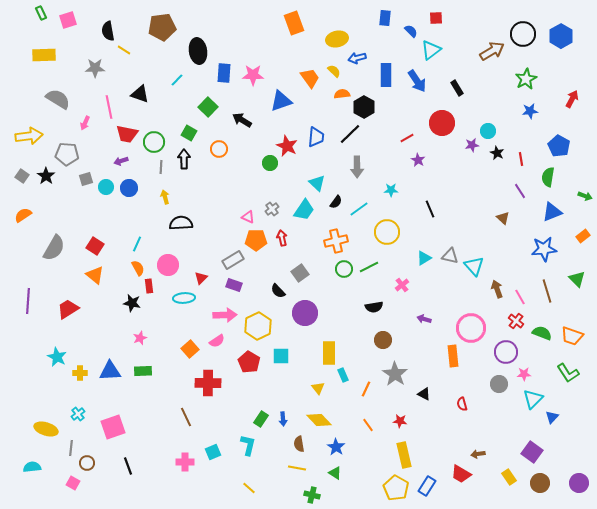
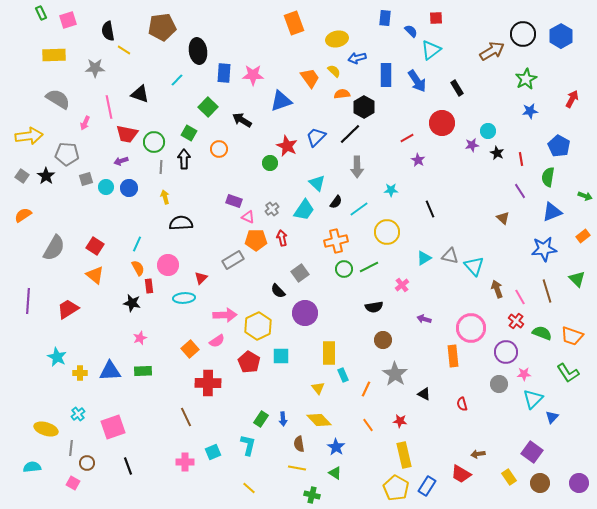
yellow rectangle at (44, 55): moved 10 px right
blue trapezoid at (316, 137): rotated 140 degrees counterclockwise
purple rectangle at (234, 285): moved 84 px up
